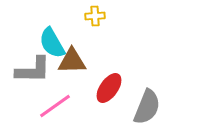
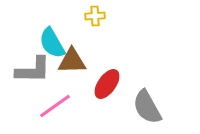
red ellipse: moved 2 px left, 4 px up
gray semicircle: rotated 129 degrees clockwise
